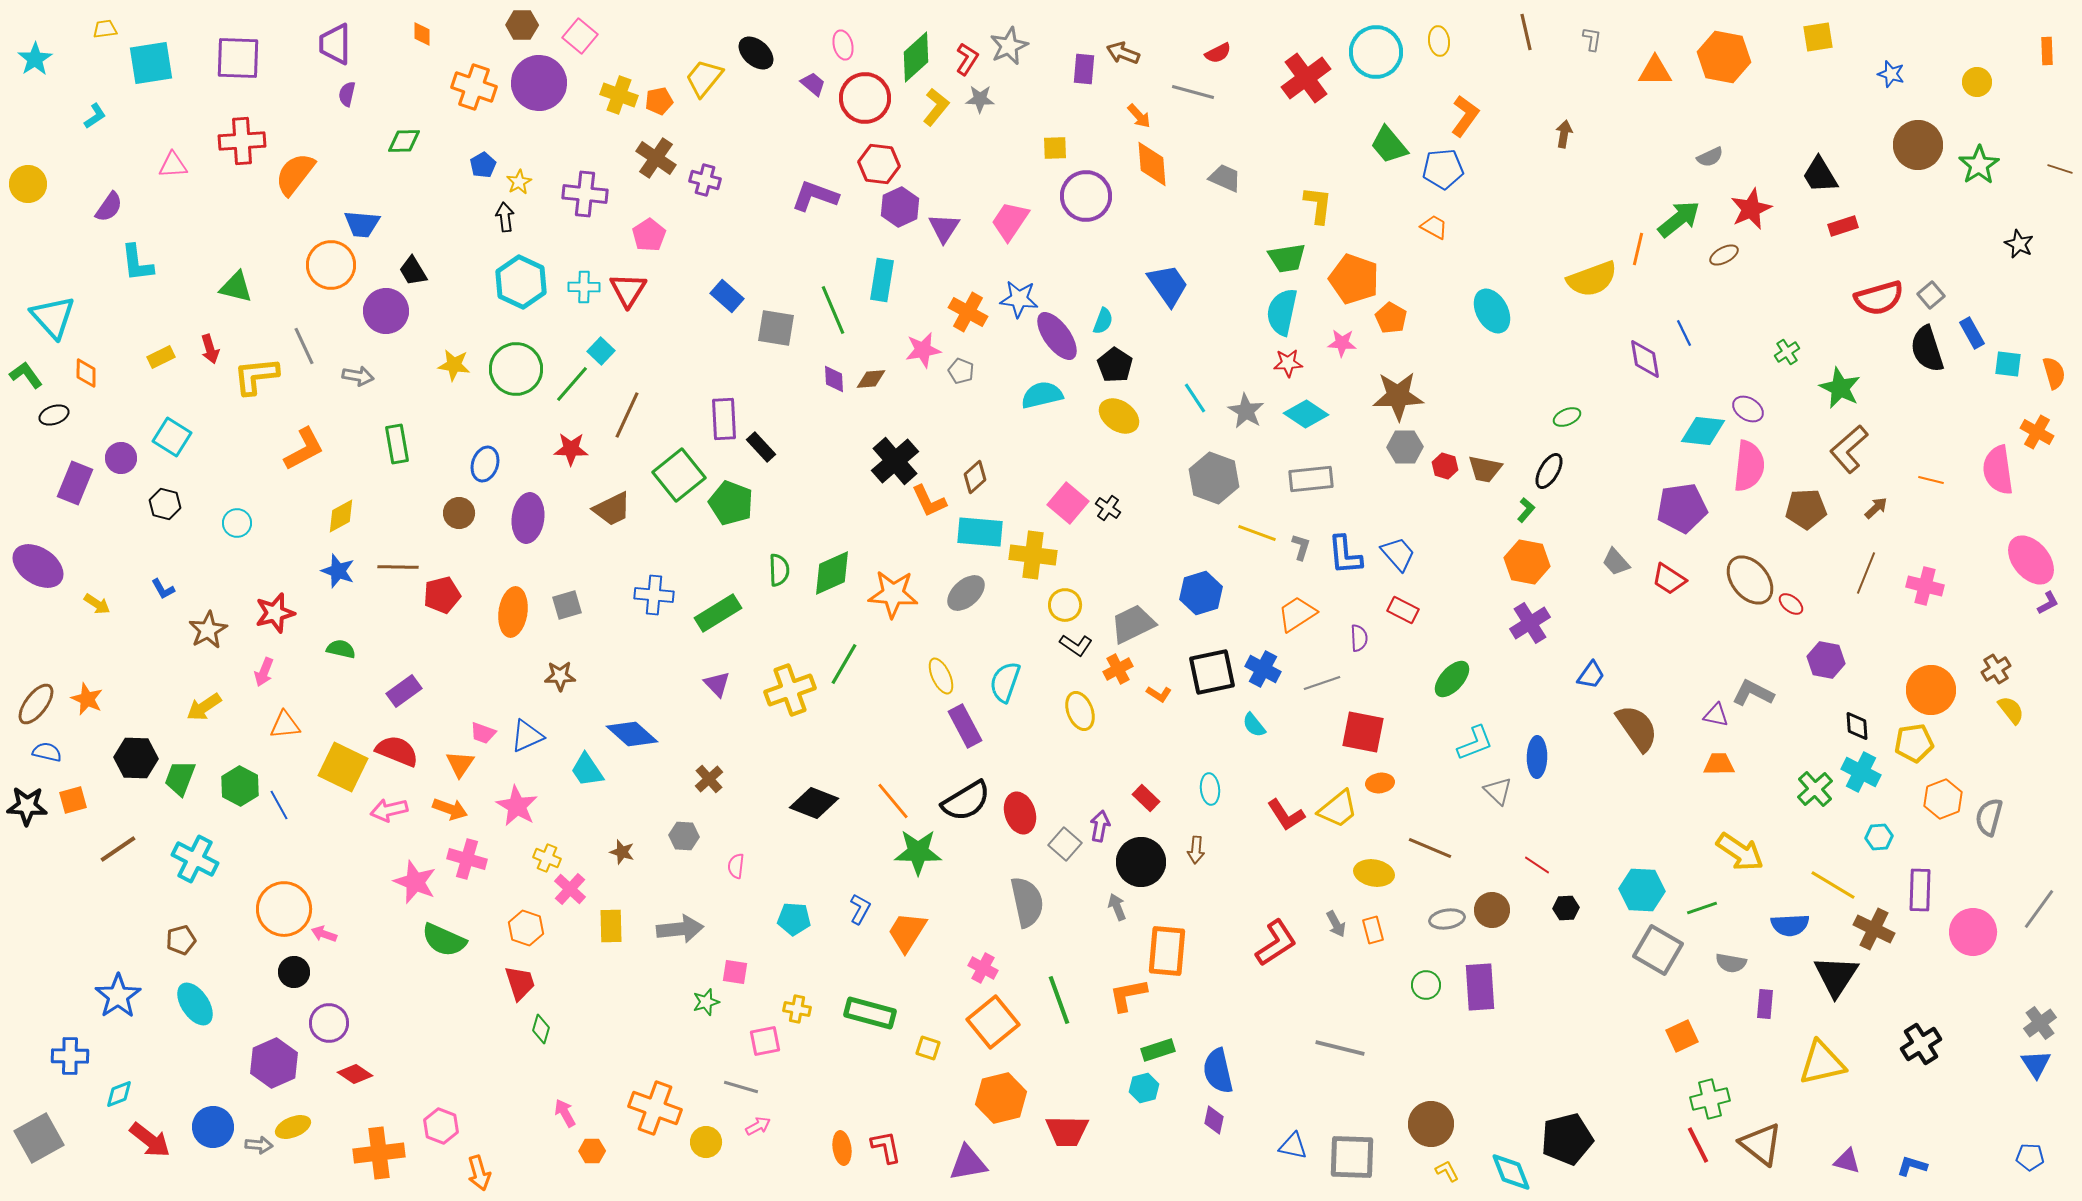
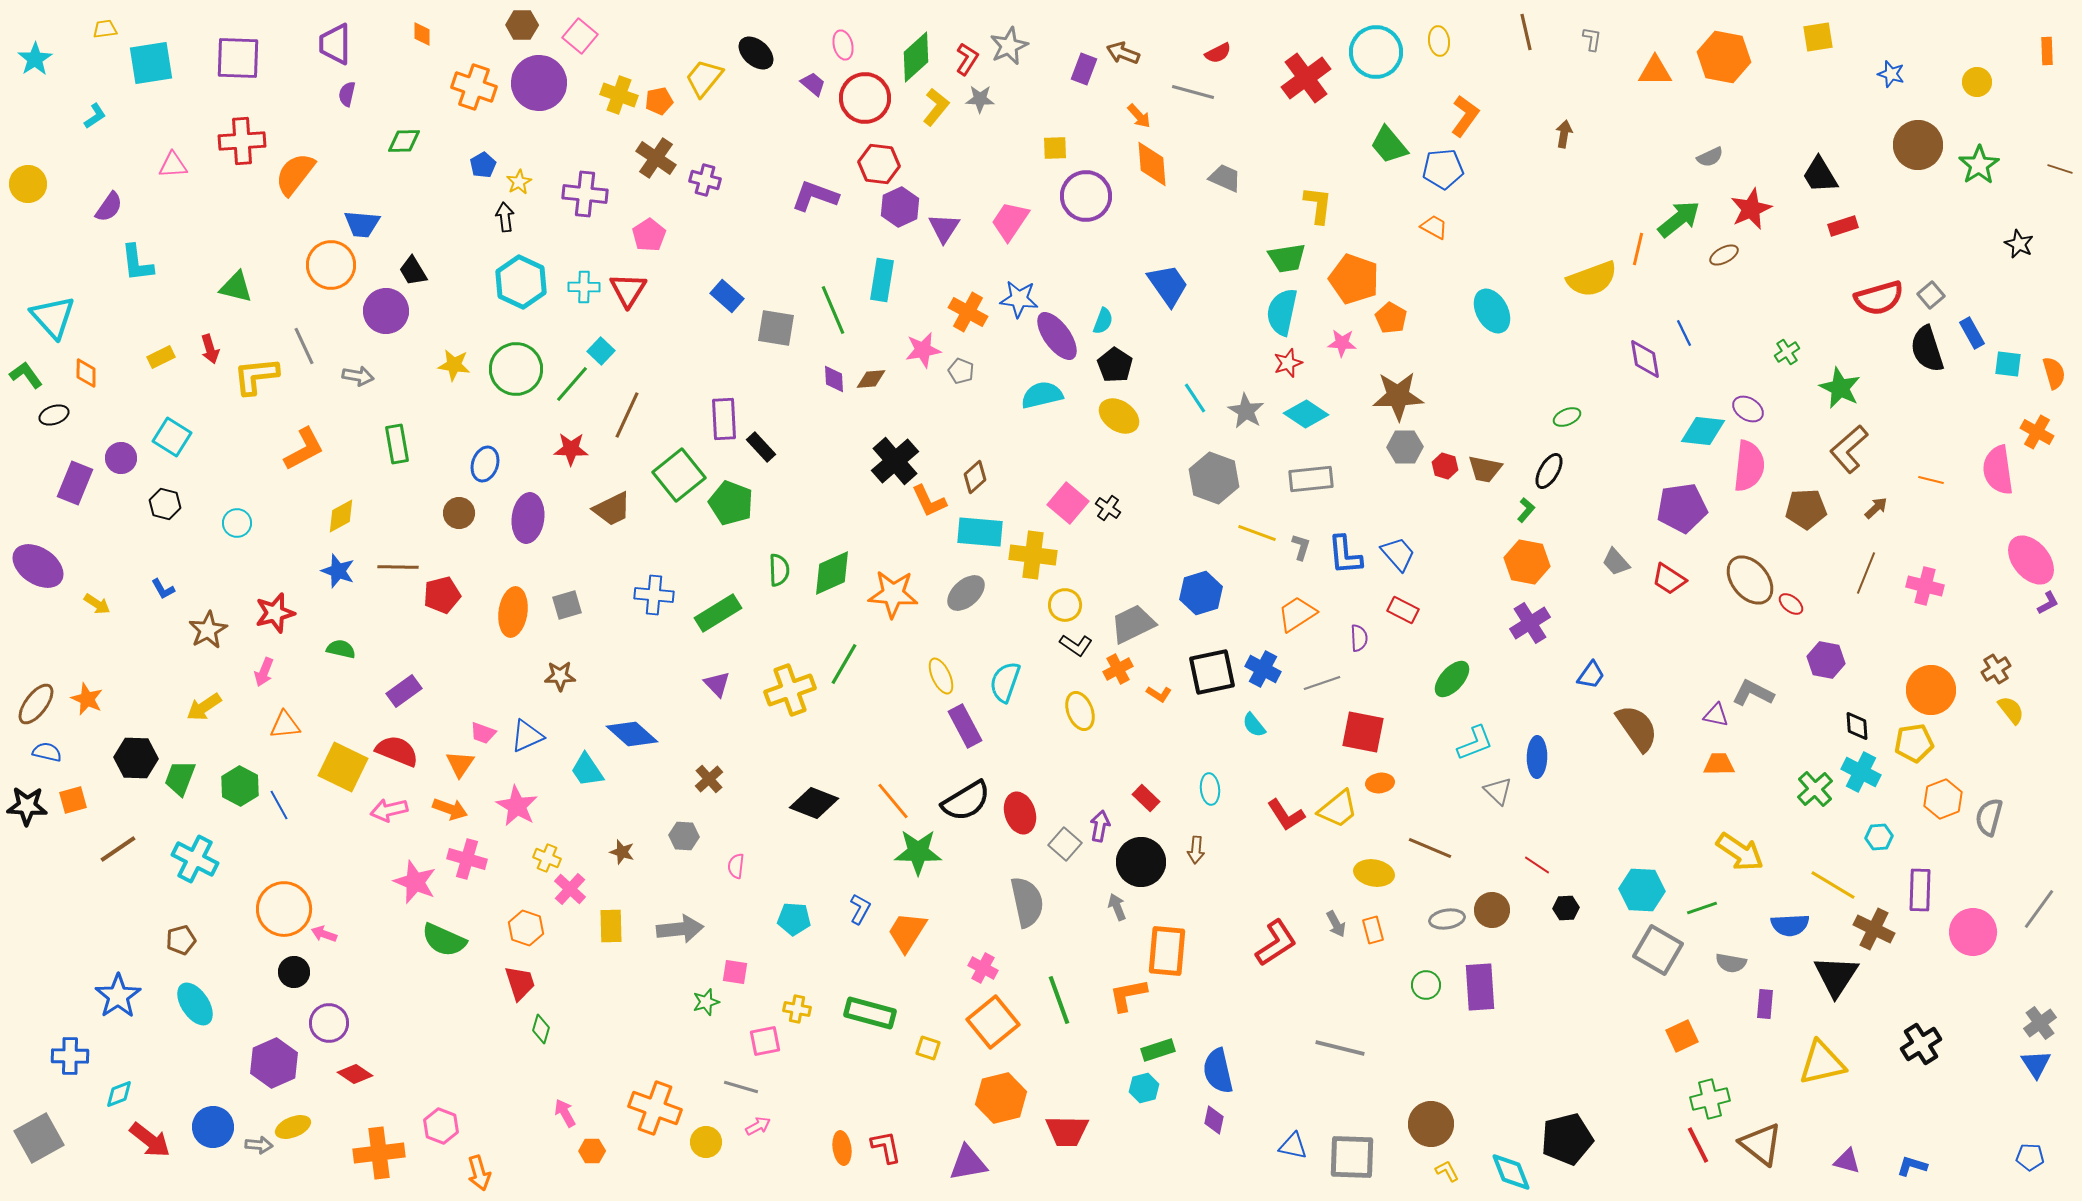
purple rectangle at (1084, 69): rotated 16 degrees clockwise
red star at (1288, 363): rotated 16 degrees counterclockwise
